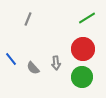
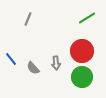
red circle: moved 1 px left, 2 px down
